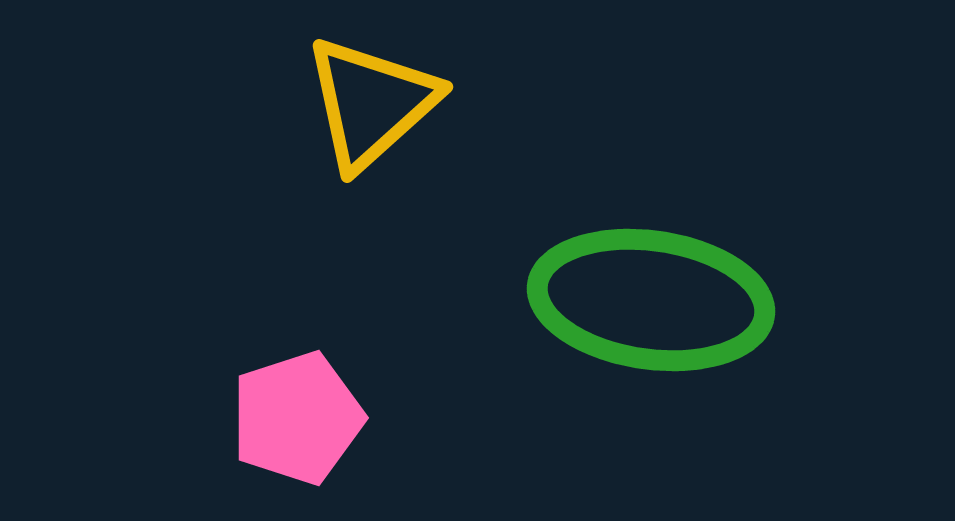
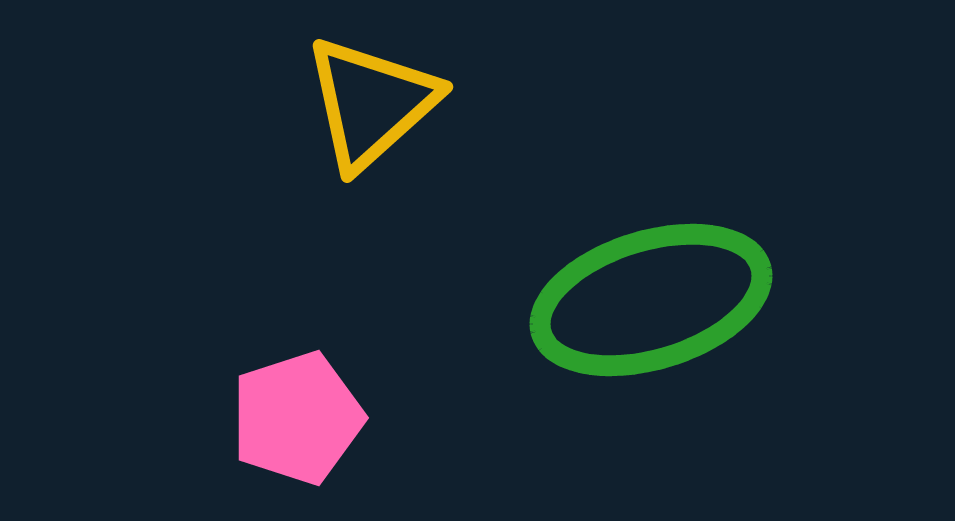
green ellipse: rotated 25 degrees counterclockwise
